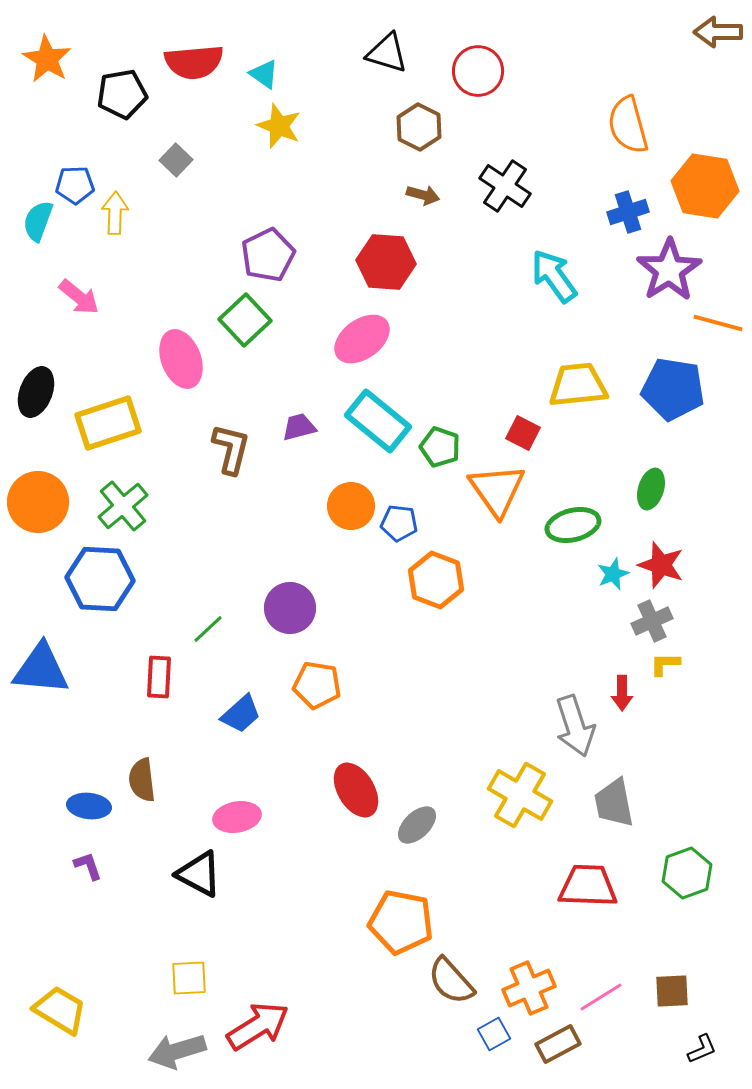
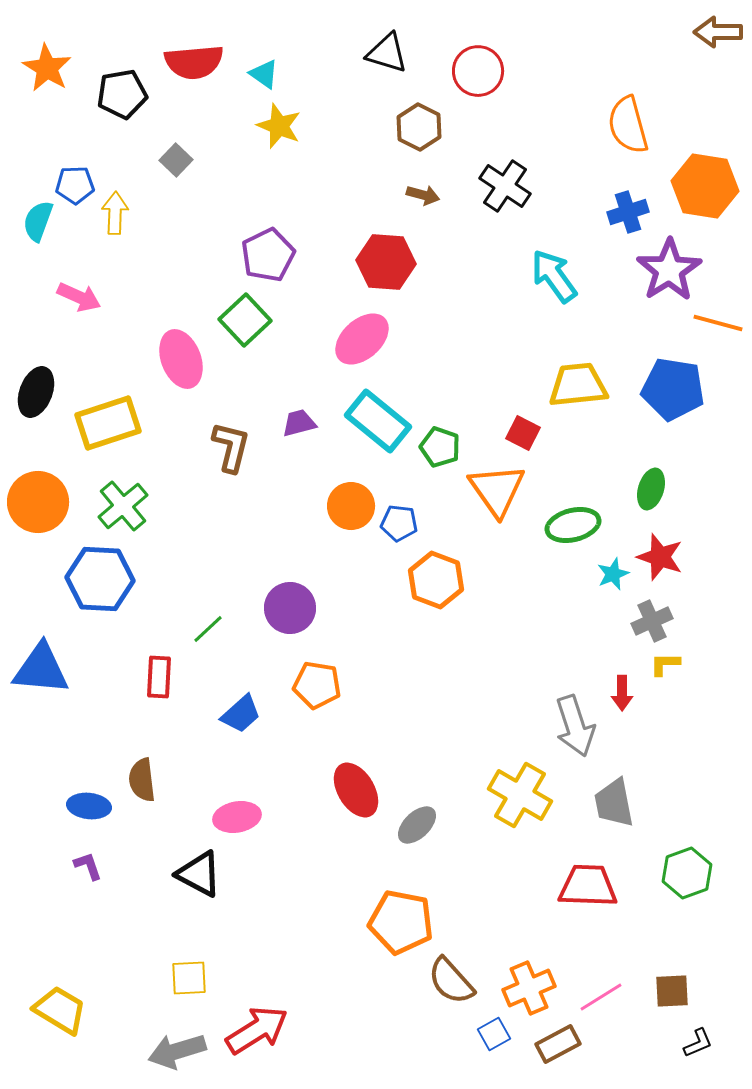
orange star at (47, 59): moved 9 px down
pink arrow at (79, 297): rotated 15 degrees counterclockwise
pink ellipse at (362, 339): rotated 6 degrees counterclockwise
purple trapezoid at (299, 427): moved 4 px up
brown L-shape at (231, 449): moved 2 px up
red star at (661, 565): moved 1 px left, 8 px up
red arrow at (258, 1026): moved 1 px left, 4 px down
black L-shape at (702, 1049): moved 4 px left, 6 px up
